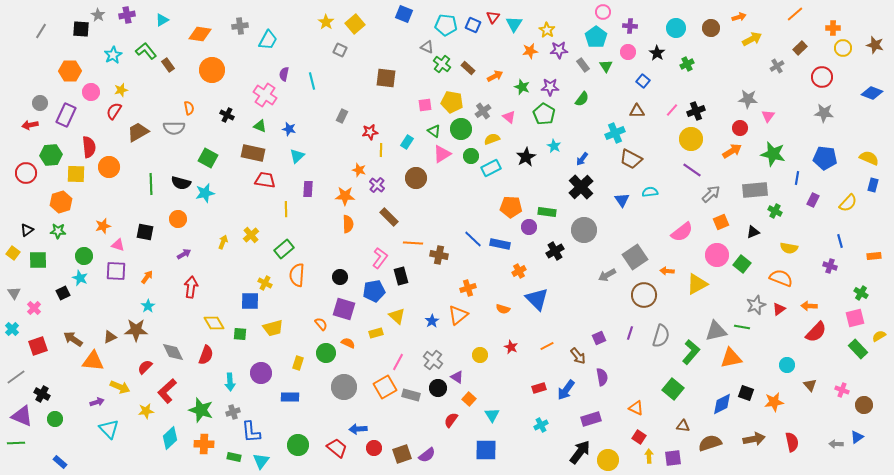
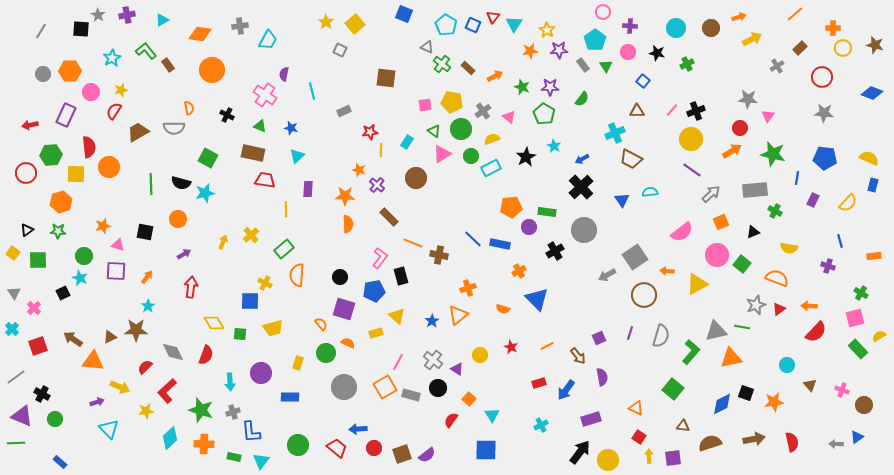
cyan pentagon at (446, 25): rotated 25 degrees clockwise
cyan pentagon at (596, 37): moved 1 px left, 3 px down
black star at (657, 53): rotated 21 degrees counterclockwise
cyan star at (113, 55): moved 1 px left, 3 px down
cyan line at (312, 81): moved 10 px down
gray circle at (40, 103): moved 3 px right, 29 px up
gray rectangle at (342, 116): moved 2 px right, 5 px up; rotated 40 degrees clockwise
blue star at (289, 129): moved 2 px right, 1 px up
blue arrow at (582, 159): rotated 24 degrees clockwise
orange pentagon at (511, 207): rotated 10 degrees counterclockwise
orange line at (413, 243): rotated 18 degrees clockwise
purple cross at (830, 266): moved 2 px left
orange semicircle at (781, 278): moved 4 px left
purple triangle at (457, 377): moved 8 px up
red rectangle at (539, 388): moved 5 px up
